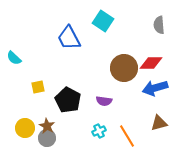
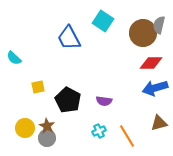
gray semicircle: rotated 18 degrees clockwise
brown circle: moved 19 px right, 35 px up
